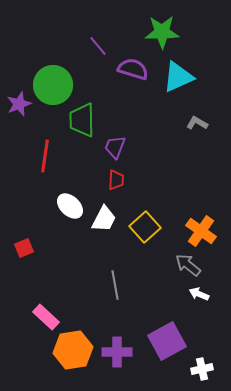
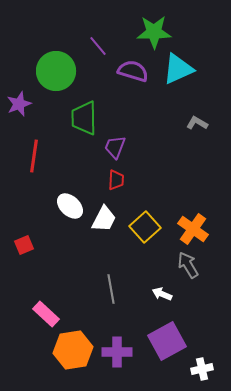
green star: moved 8 px left
purple semicircle: moved 2 px down
cyan triangle: moved 8 px up
green circle: moved 3 px right, 14 px up
green trapezoid: moved 2 px right, 2 px up
red line: moved 11 px left
orange cross: moved 8 px left, 2 px up
red square: moved 3 px up
gray arrow: rotated 20 degrees clockwise
gray line: moved 4 px left, 4 px down
white arrow: moved 37 px left
pink rectangle: moved 3 px up
